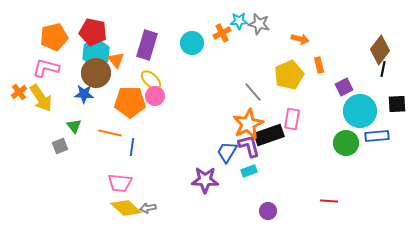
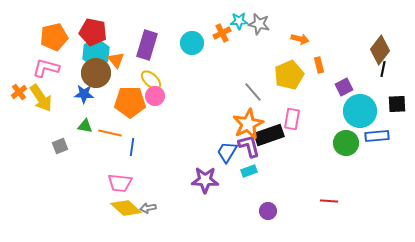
green triangle at (74, 126): moved 11 px right; rotated 42 degrees counterclockwise
